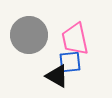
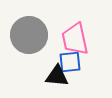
black triangle: rotated 25 degrees counterclockwise
